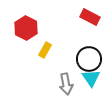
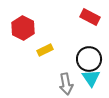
red hexagon: moved 3 px left
yellow rectangle: rotated 35 degrees clockwise
